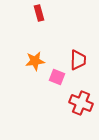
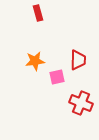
red rectangle: moved 1 px left
pink square: rotated 35 degrees counterclockwise
